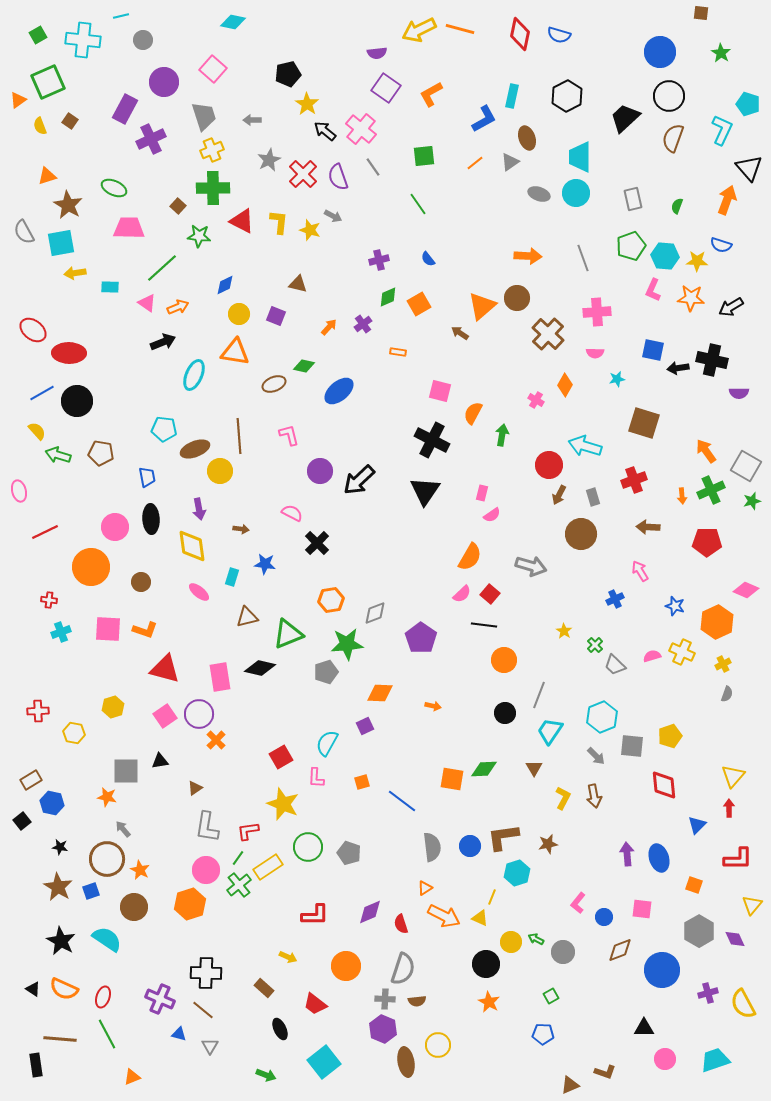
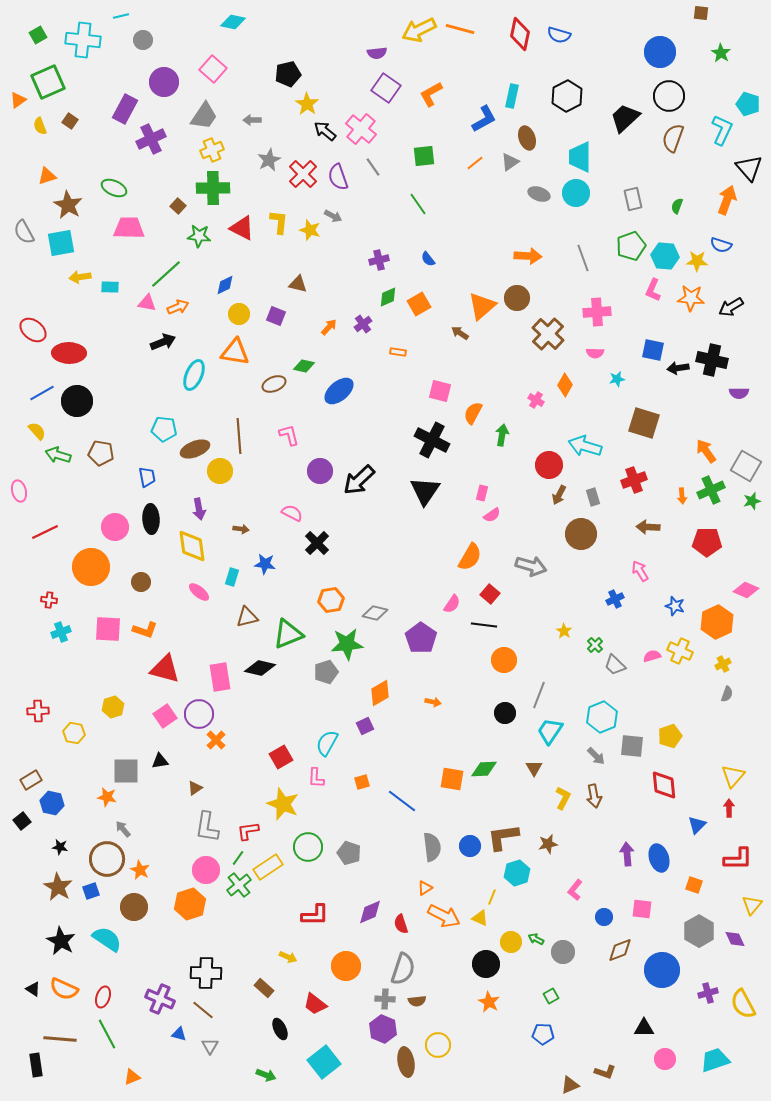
gray trapezoid at (204, 116): rotated 52 degrees clockwise
red triangle at (242, 221): moved 7 px down
green line at (162, 268): moved 4 px right, 6 px down
yellow arrow at (75, 273): moved 5 px right, 4 px down
pink triangle at (147, 303): rotated 24 degrees counterclockwise
pink semicircle at (462, 594): moved 10 px left, 10 px down; rotated 12 degrees counterclockwise
gray diamond at (375, 613): rotated 35 degrees clockwise
yellow cross at (682, 652): moved 2 px left, 1 px up
orange diamond at (380, 693): rotated 32 degrees counterclockwise
orange arrow at (433, 706): moved 4 px up
pink L-shape at (578, 903): moved 3 px left, 13 px up
